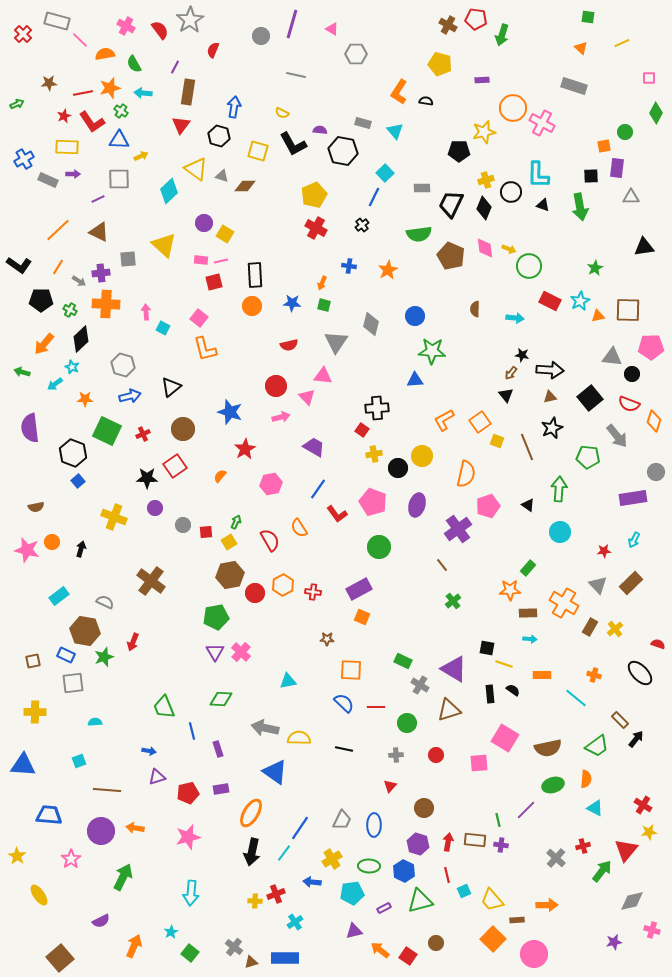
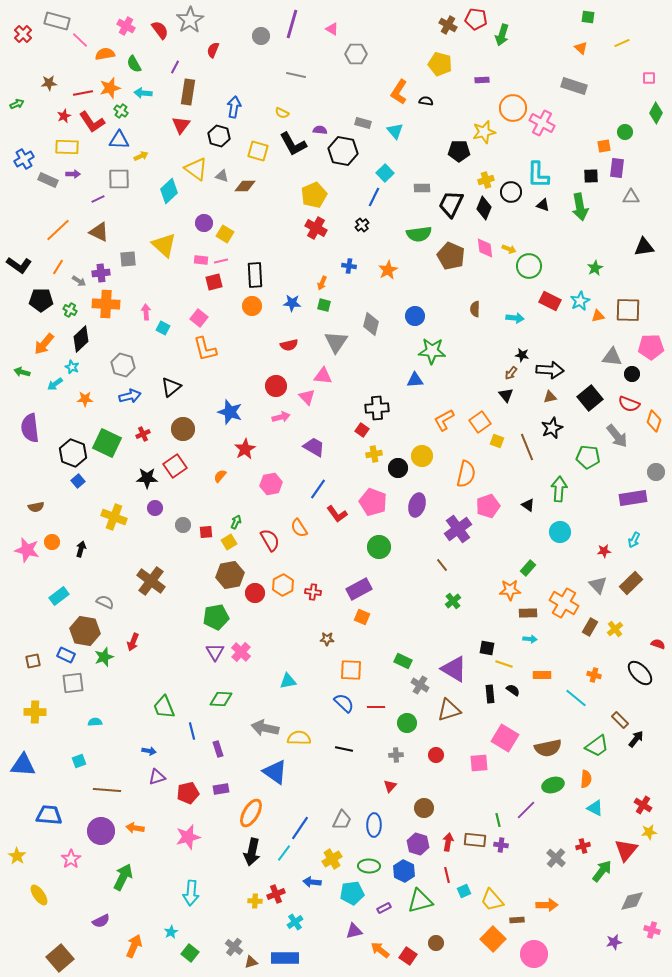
green square at (107, 431): moved 12 px down
